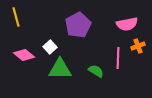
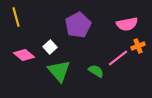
pink line: rotated 50 degrees clockwise
green triangle: moved 1 px left, 2 px down; rotated 50 degrees clockwise
